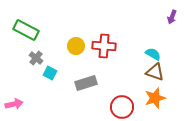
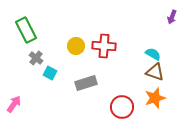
green rectangle: rotated 35 degrees clockwise
pink arrow: rotated 42 degrees counterclockwise
